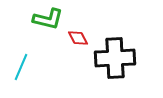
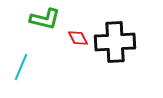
green L-shape: moved 3 px left
black cross: moved 16 px up
